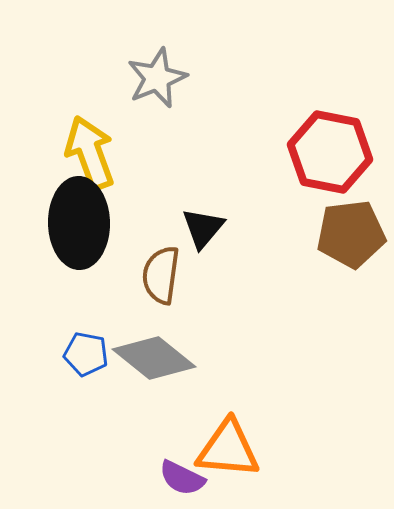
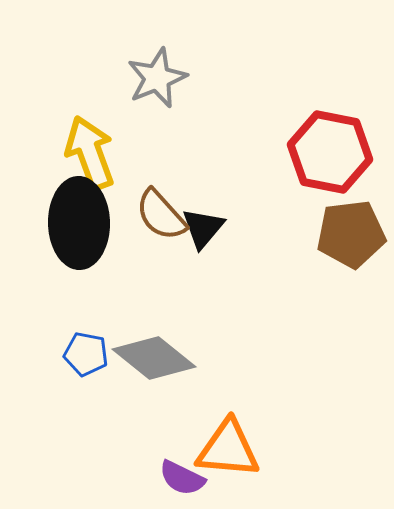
brown semicircle: moved 60 px up; rotated 50 degrees counterclockwise
